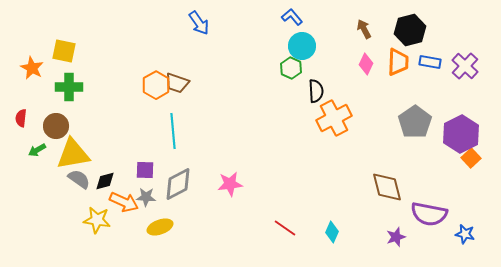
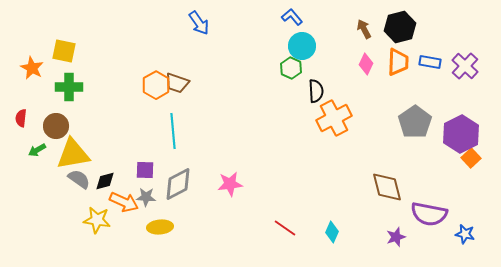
black hexagon: moved 10 px left, 3 px up
yellow ellipse: rotated 15 degrees clockwise
